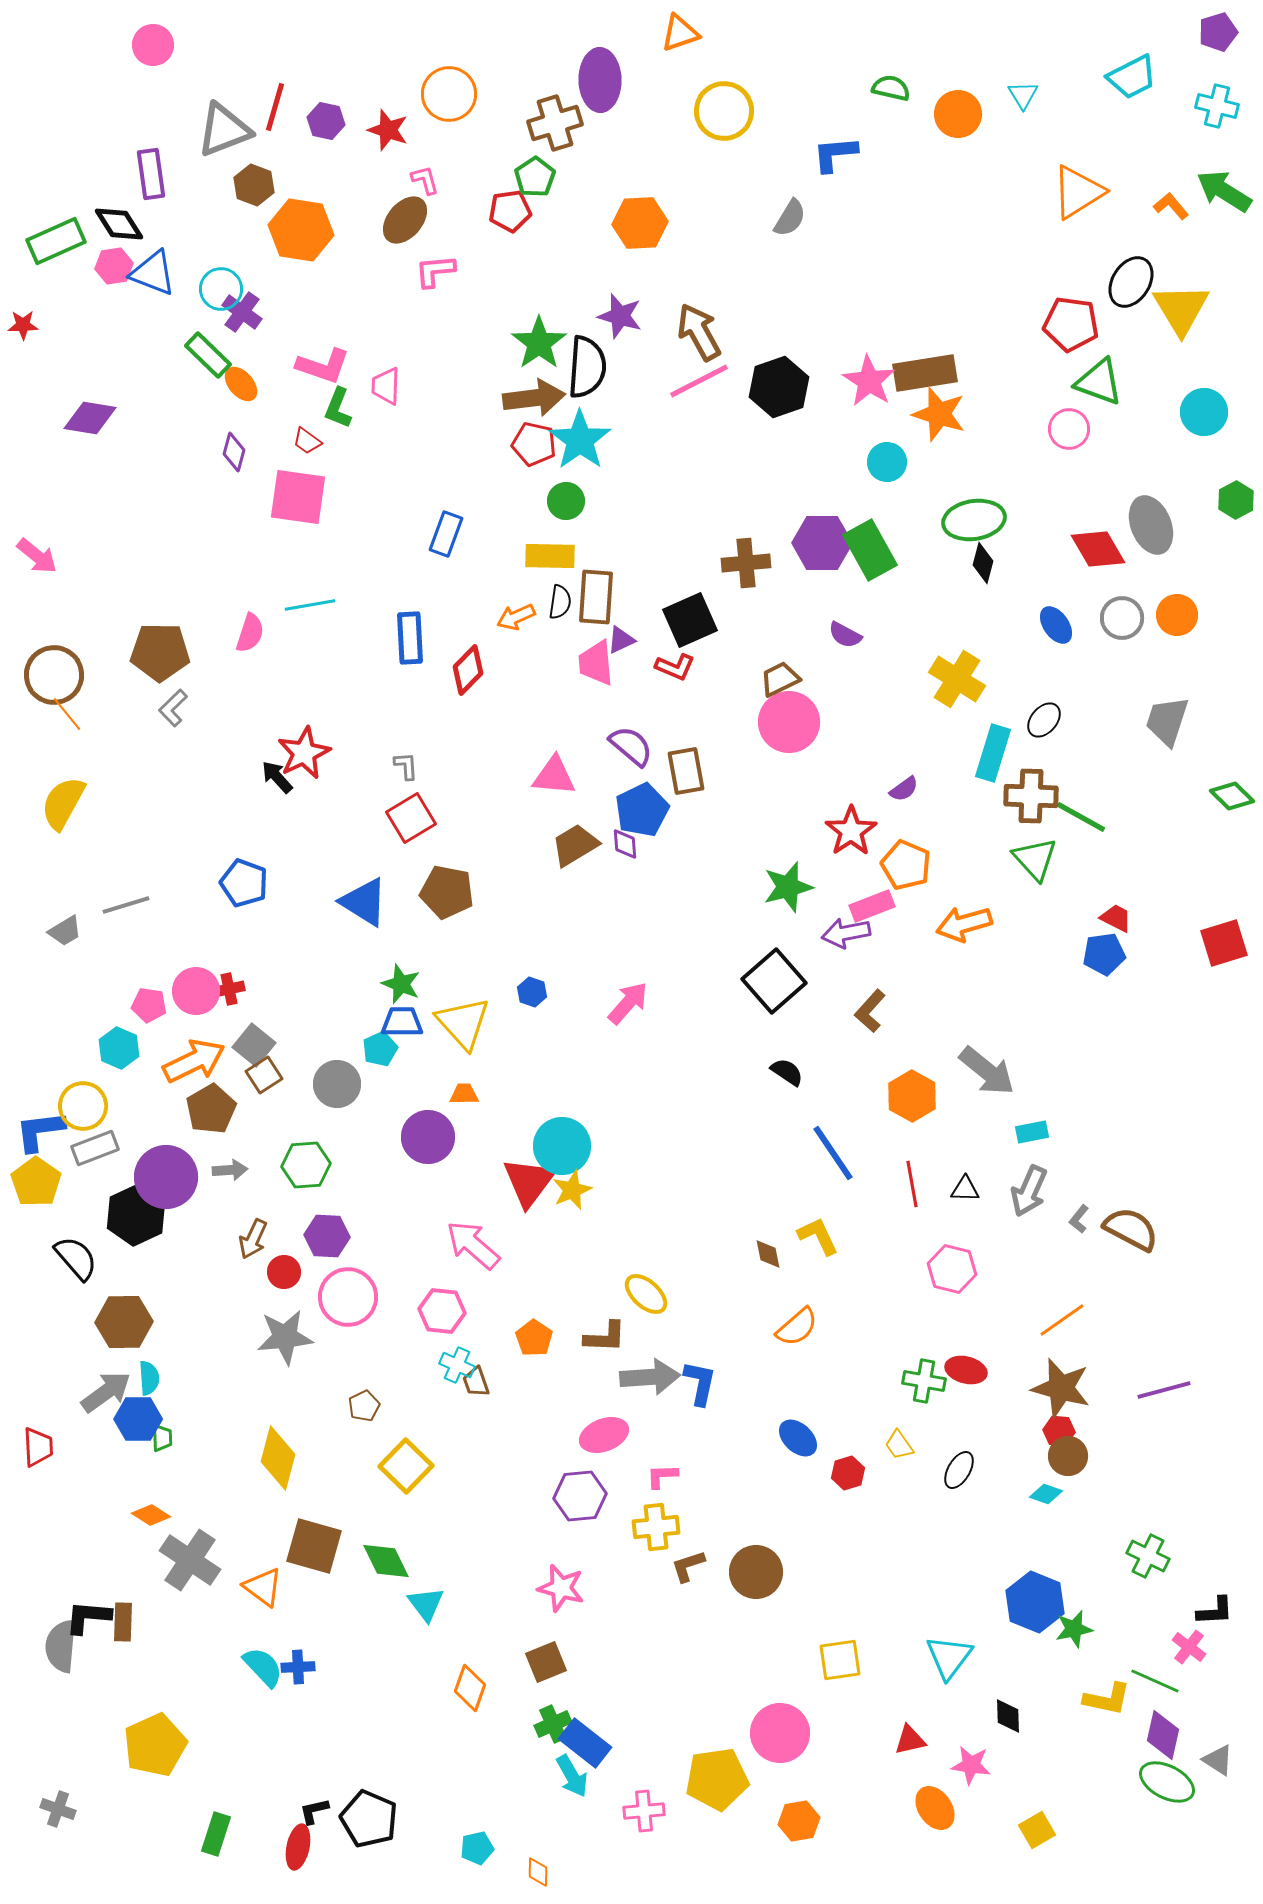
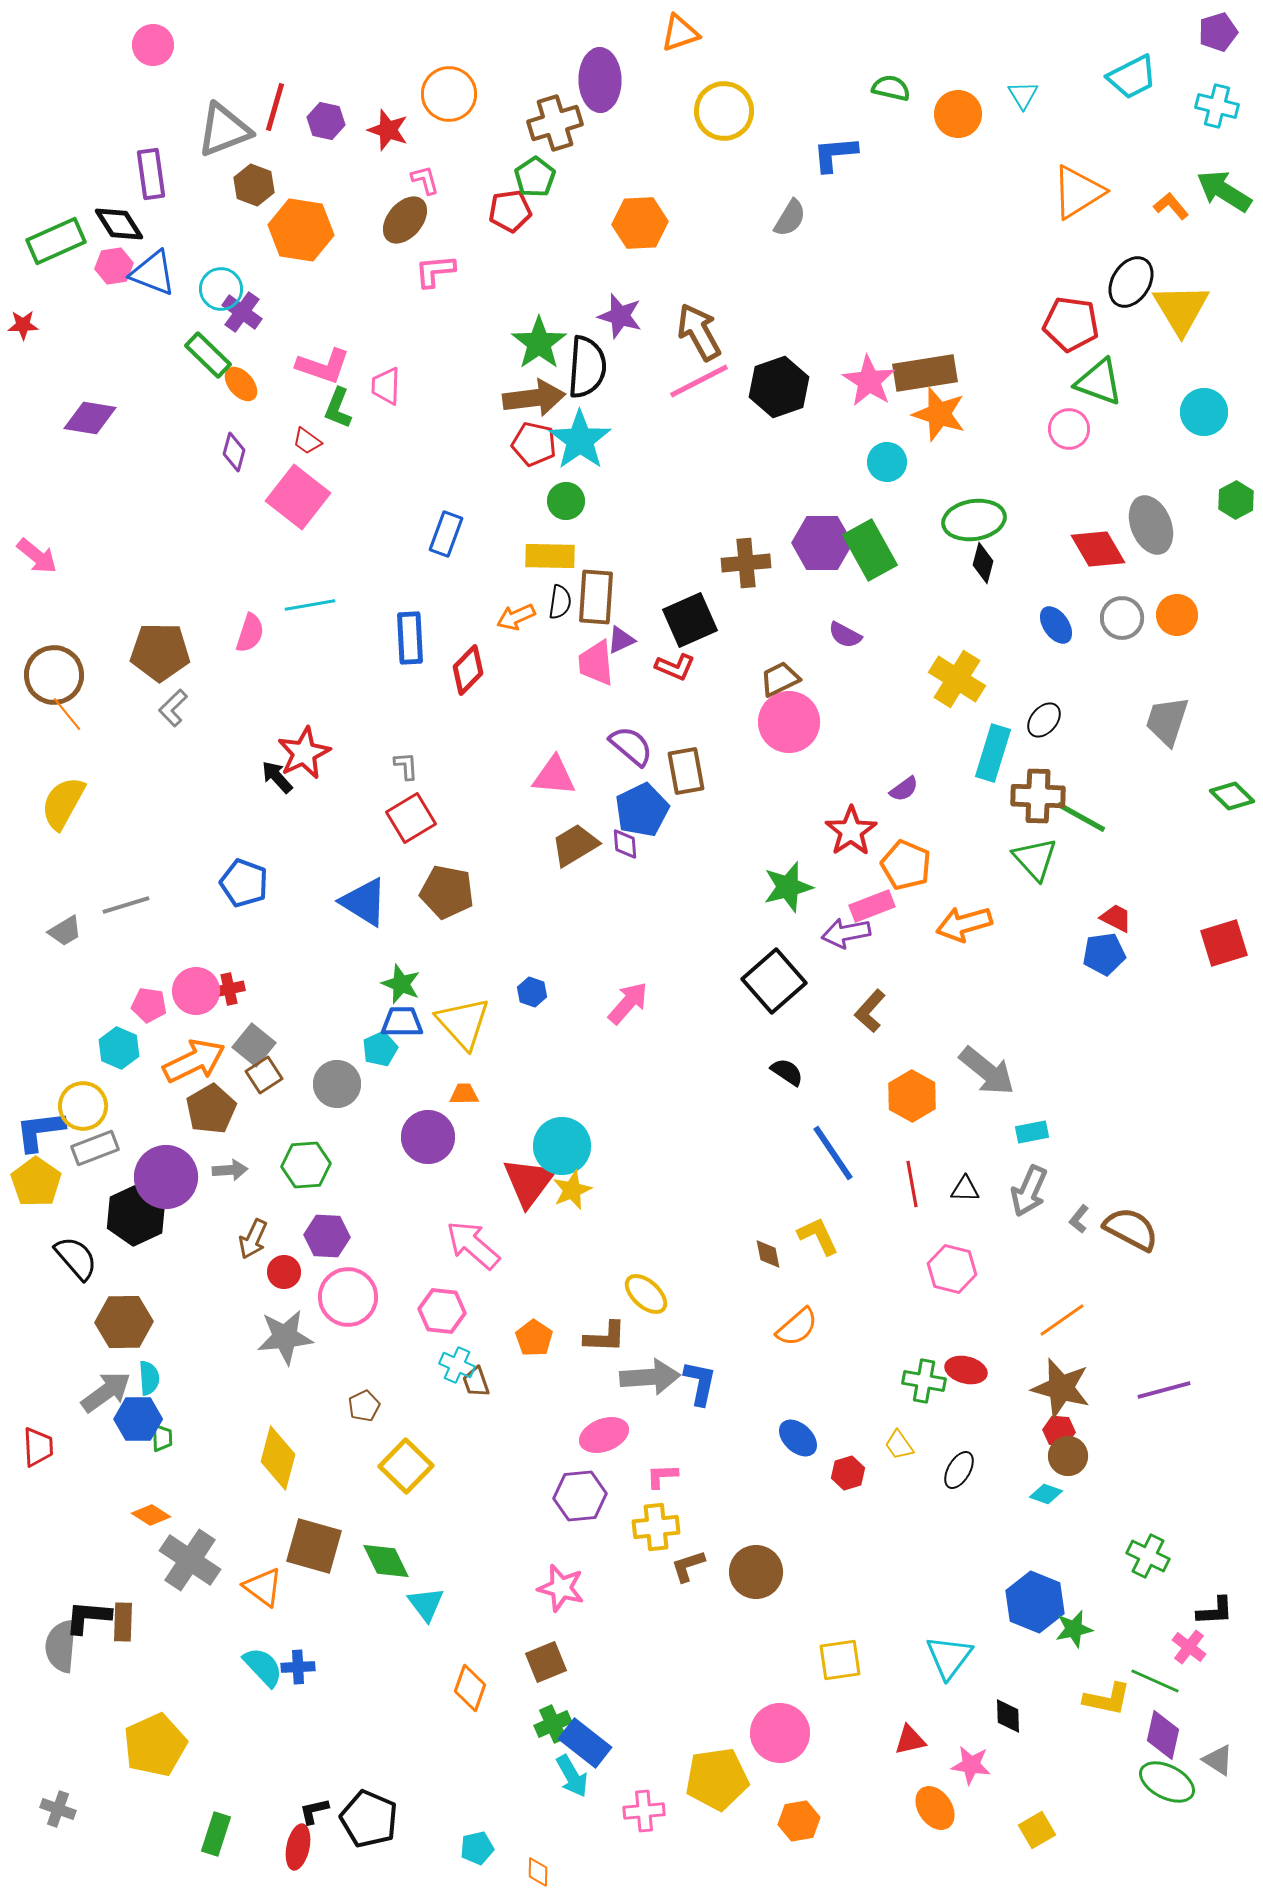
pink square at (298, 497): rotated 30 degrees clockwise
brown cross at (1031, 796): moved 7 px right
